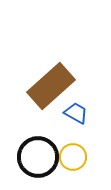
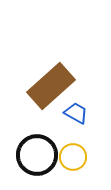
black circle: moved 1 px left, 2 px up
